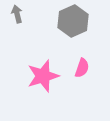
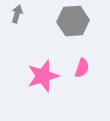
gray arrow: rotated 30 degrees clockwise
gray hexagon: rotated 20 degrees clockwise
